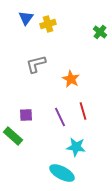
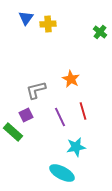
yellow cross: rotated 14 degrees clockwise
gray L-shape: moved 26 px down
purple square: rotated 24 degrees counterclockwise
green rectangle: moved 4 px up
cyan star: rotated 18 degrees counterclockwise
